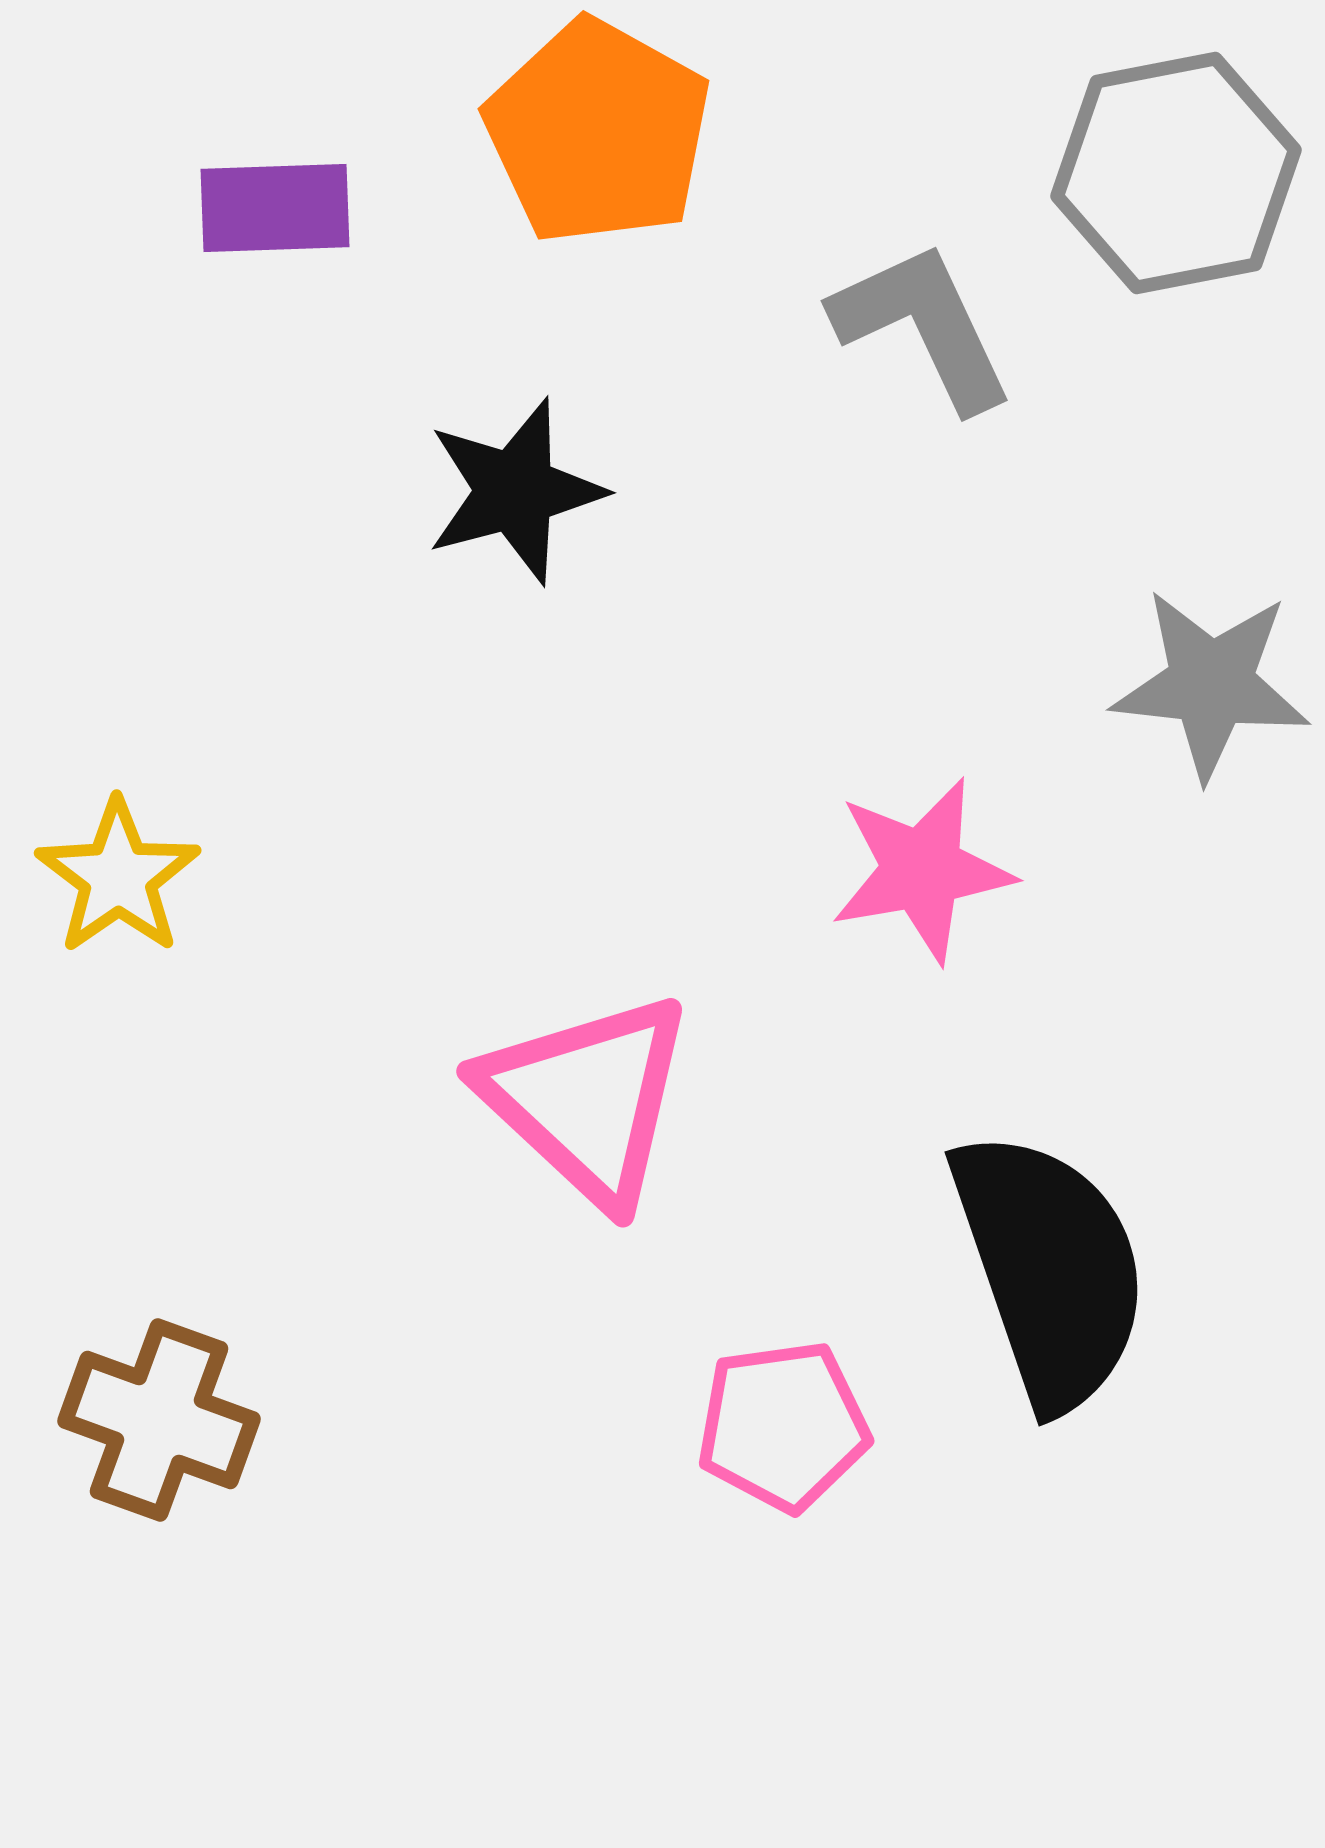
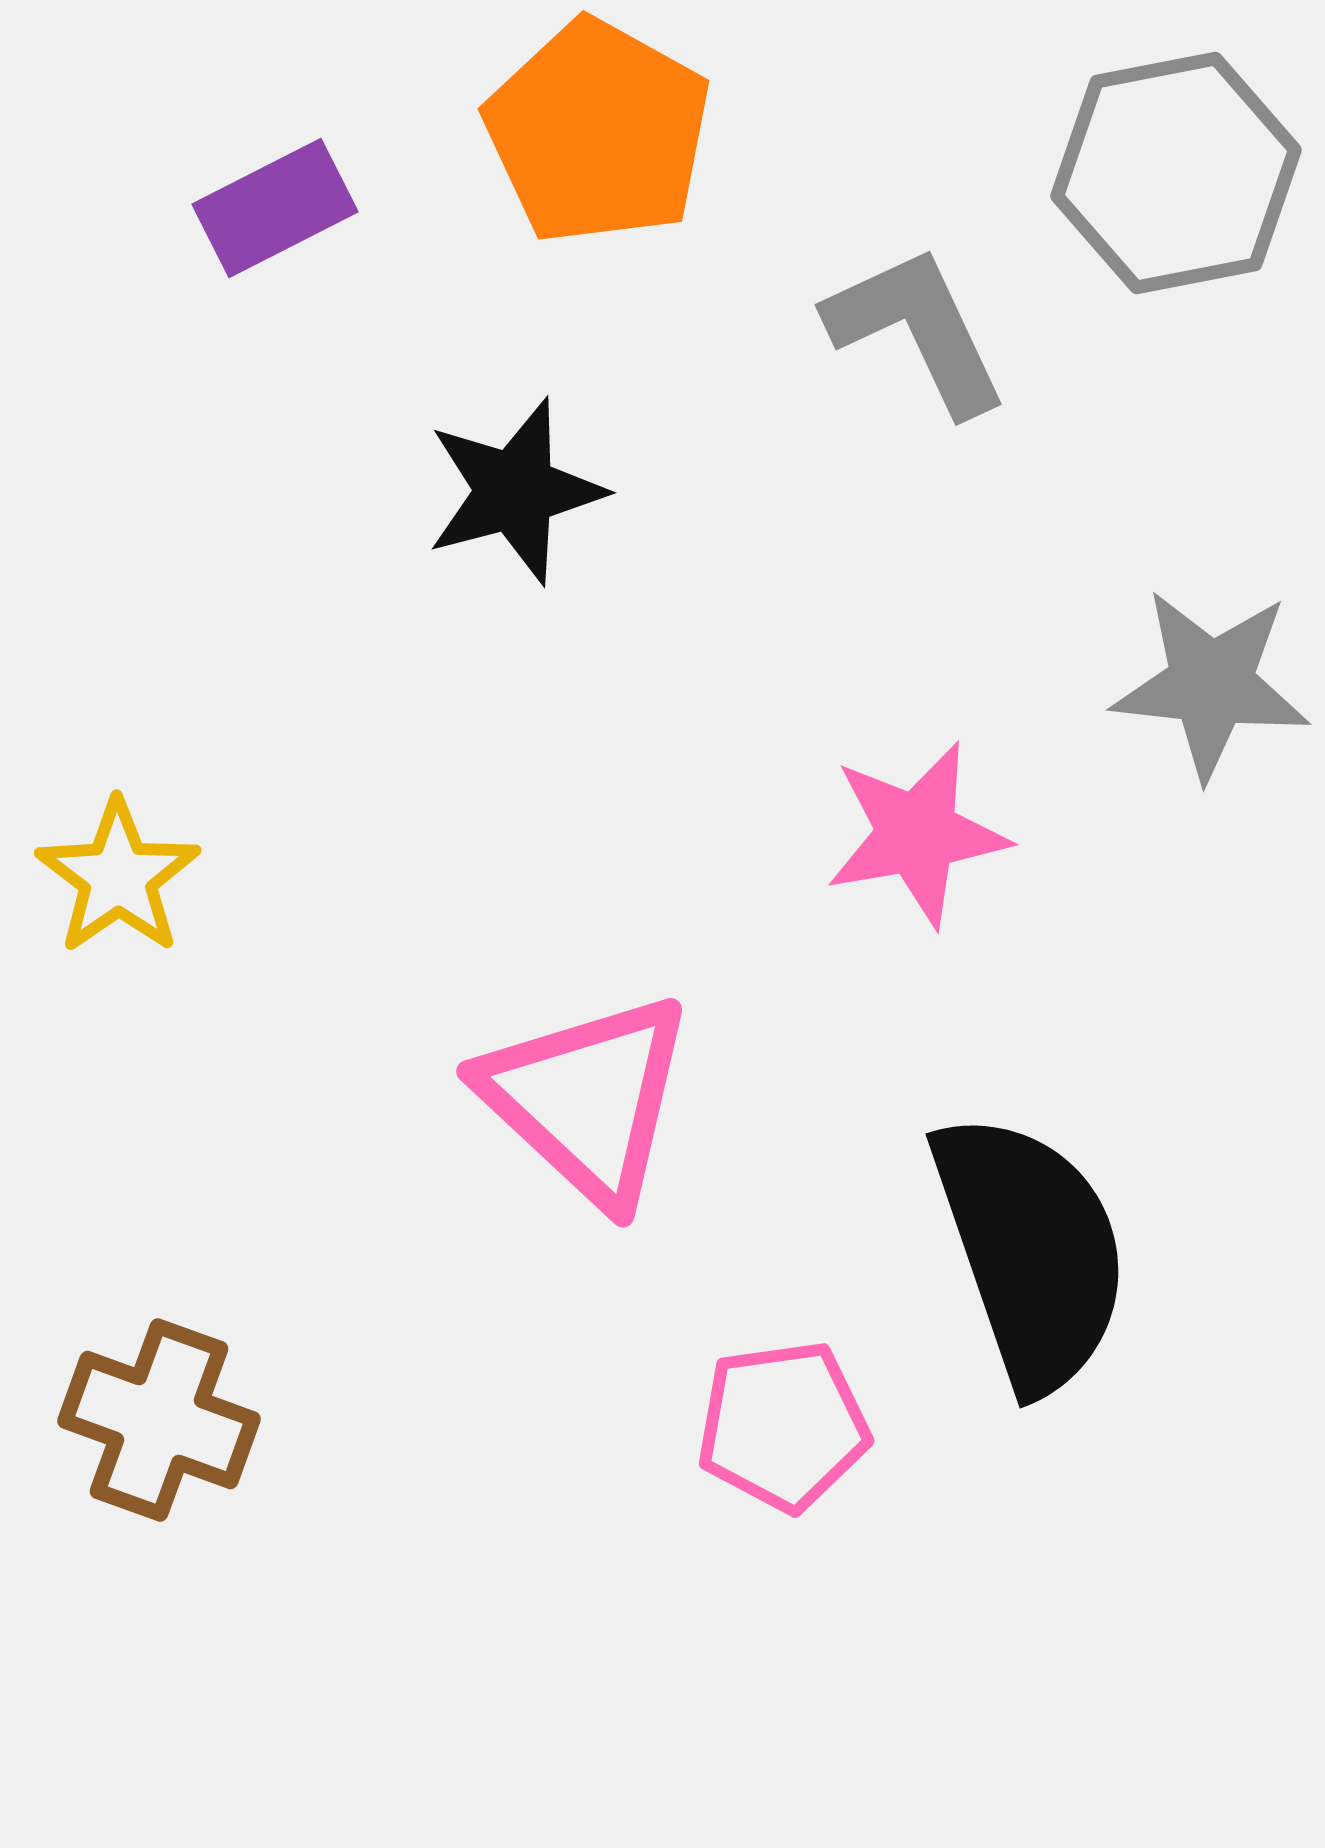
purple rectangle: rotated 25 degrees counterclockwise
gray L-shape: moved 6 px left, 4 px down
pink star: moved 5 px left, 36 px up
black semicircle: moved 19 px left, 18 px up
